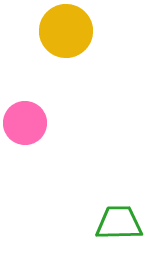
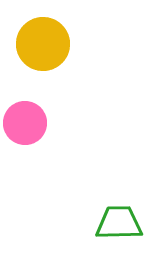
yellow circle: moved 23 px left, 13 px down
